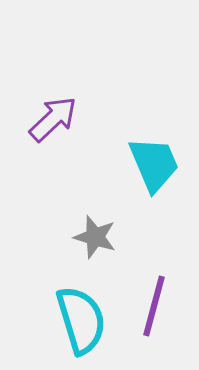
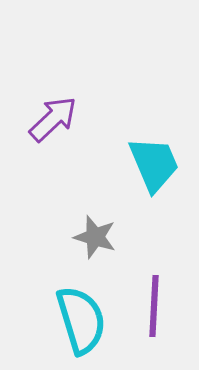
purple line: rotated 12 degrees counterclockwise
